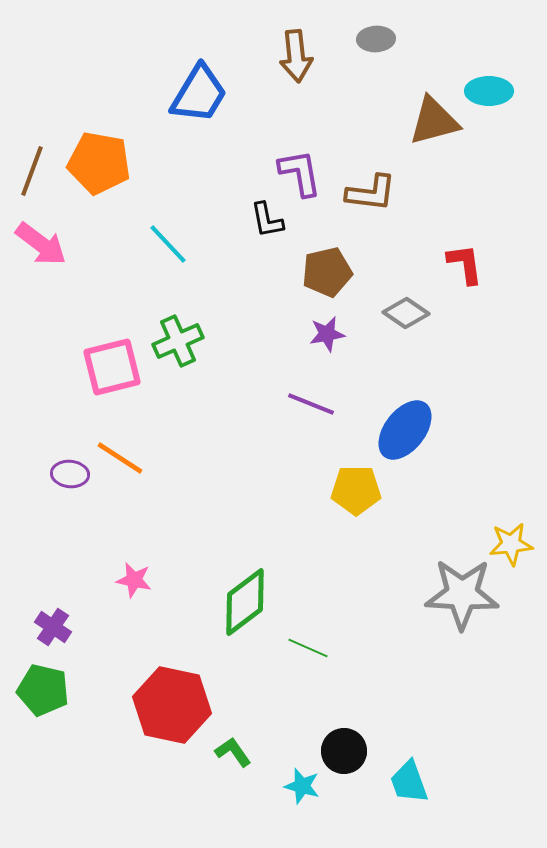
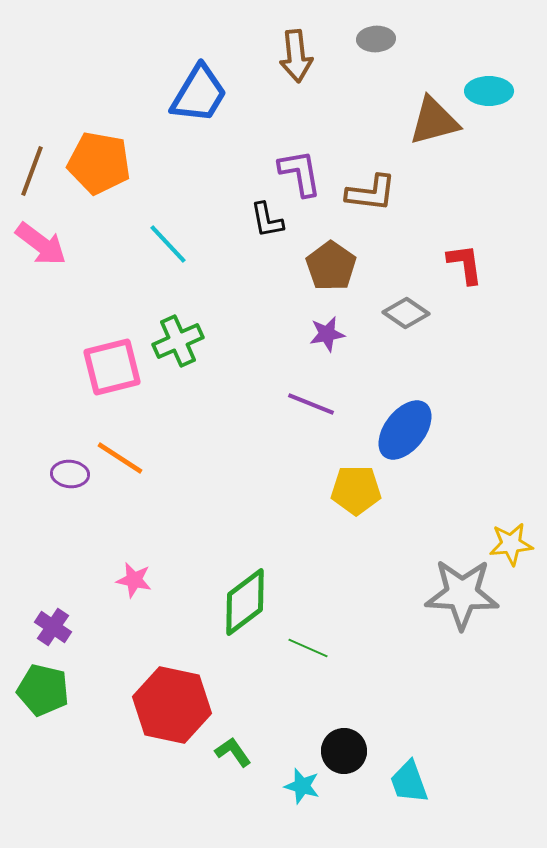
brown pentagon: moved 4 px right, 6 px up; rotated 24 degrees counterclockwise
